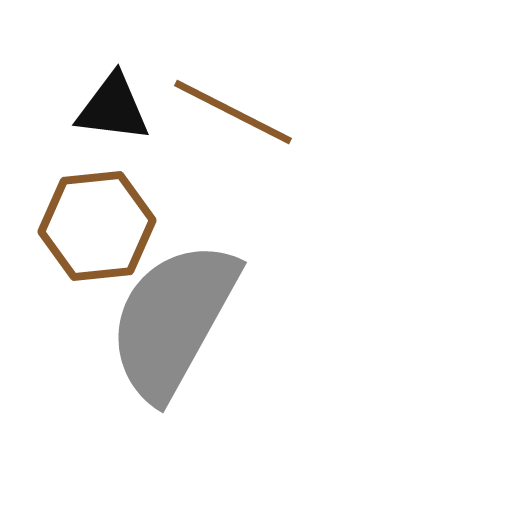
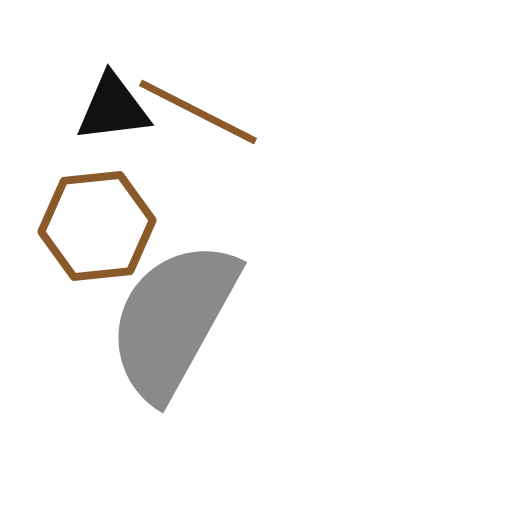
black triangle: rotated 14 degrees counterclockwise
brown line: moved 35 px left
